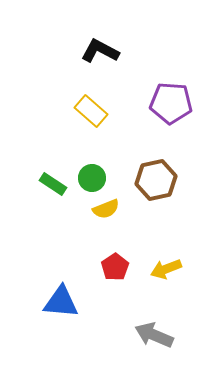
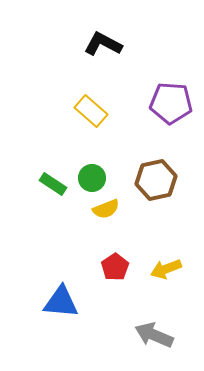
black L-shape: moved 3 px right, 7 px up
